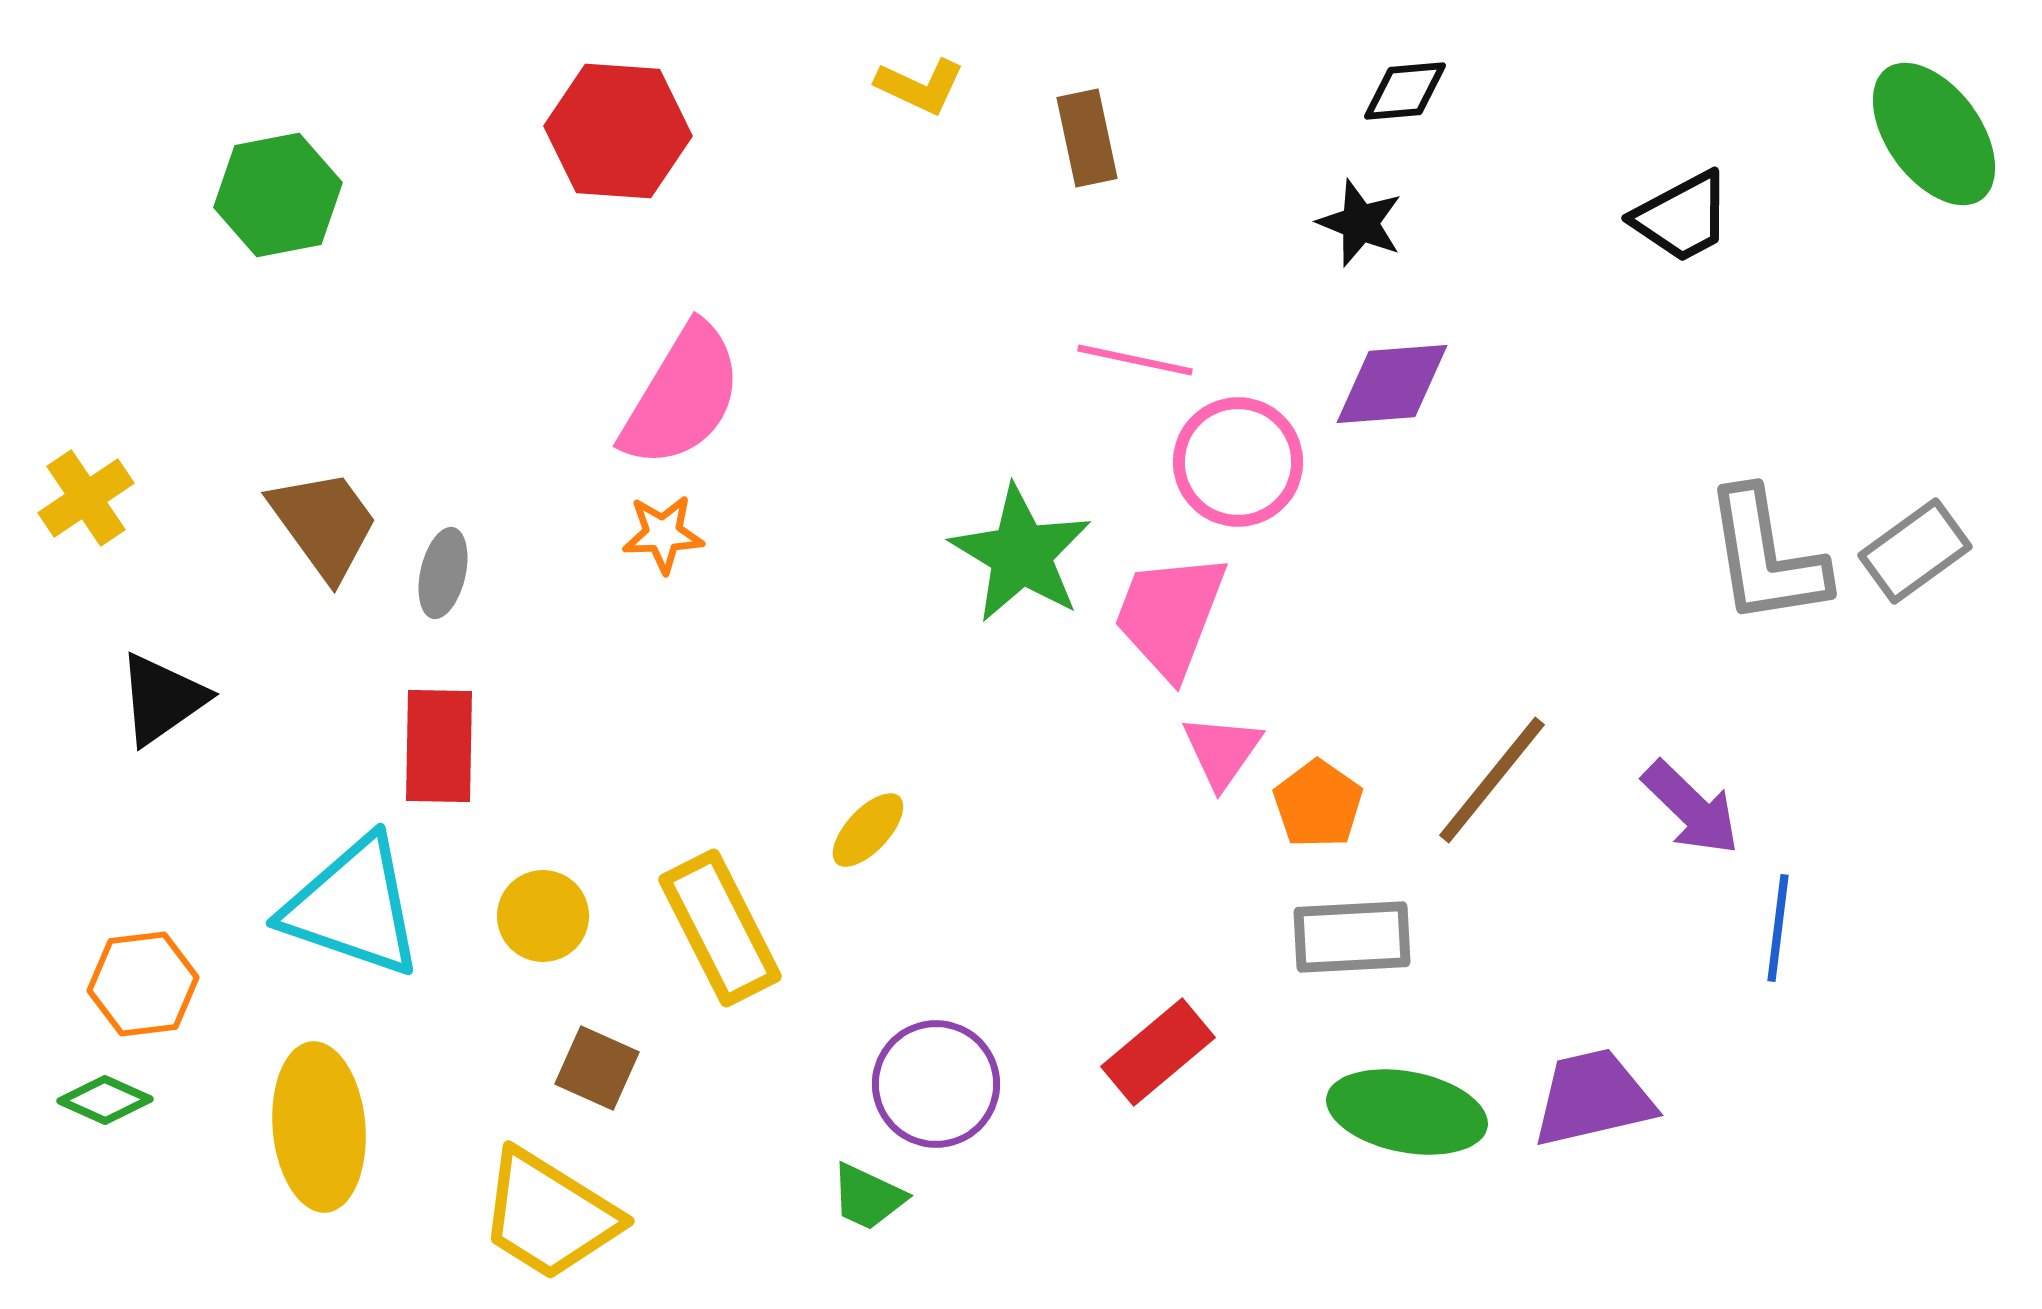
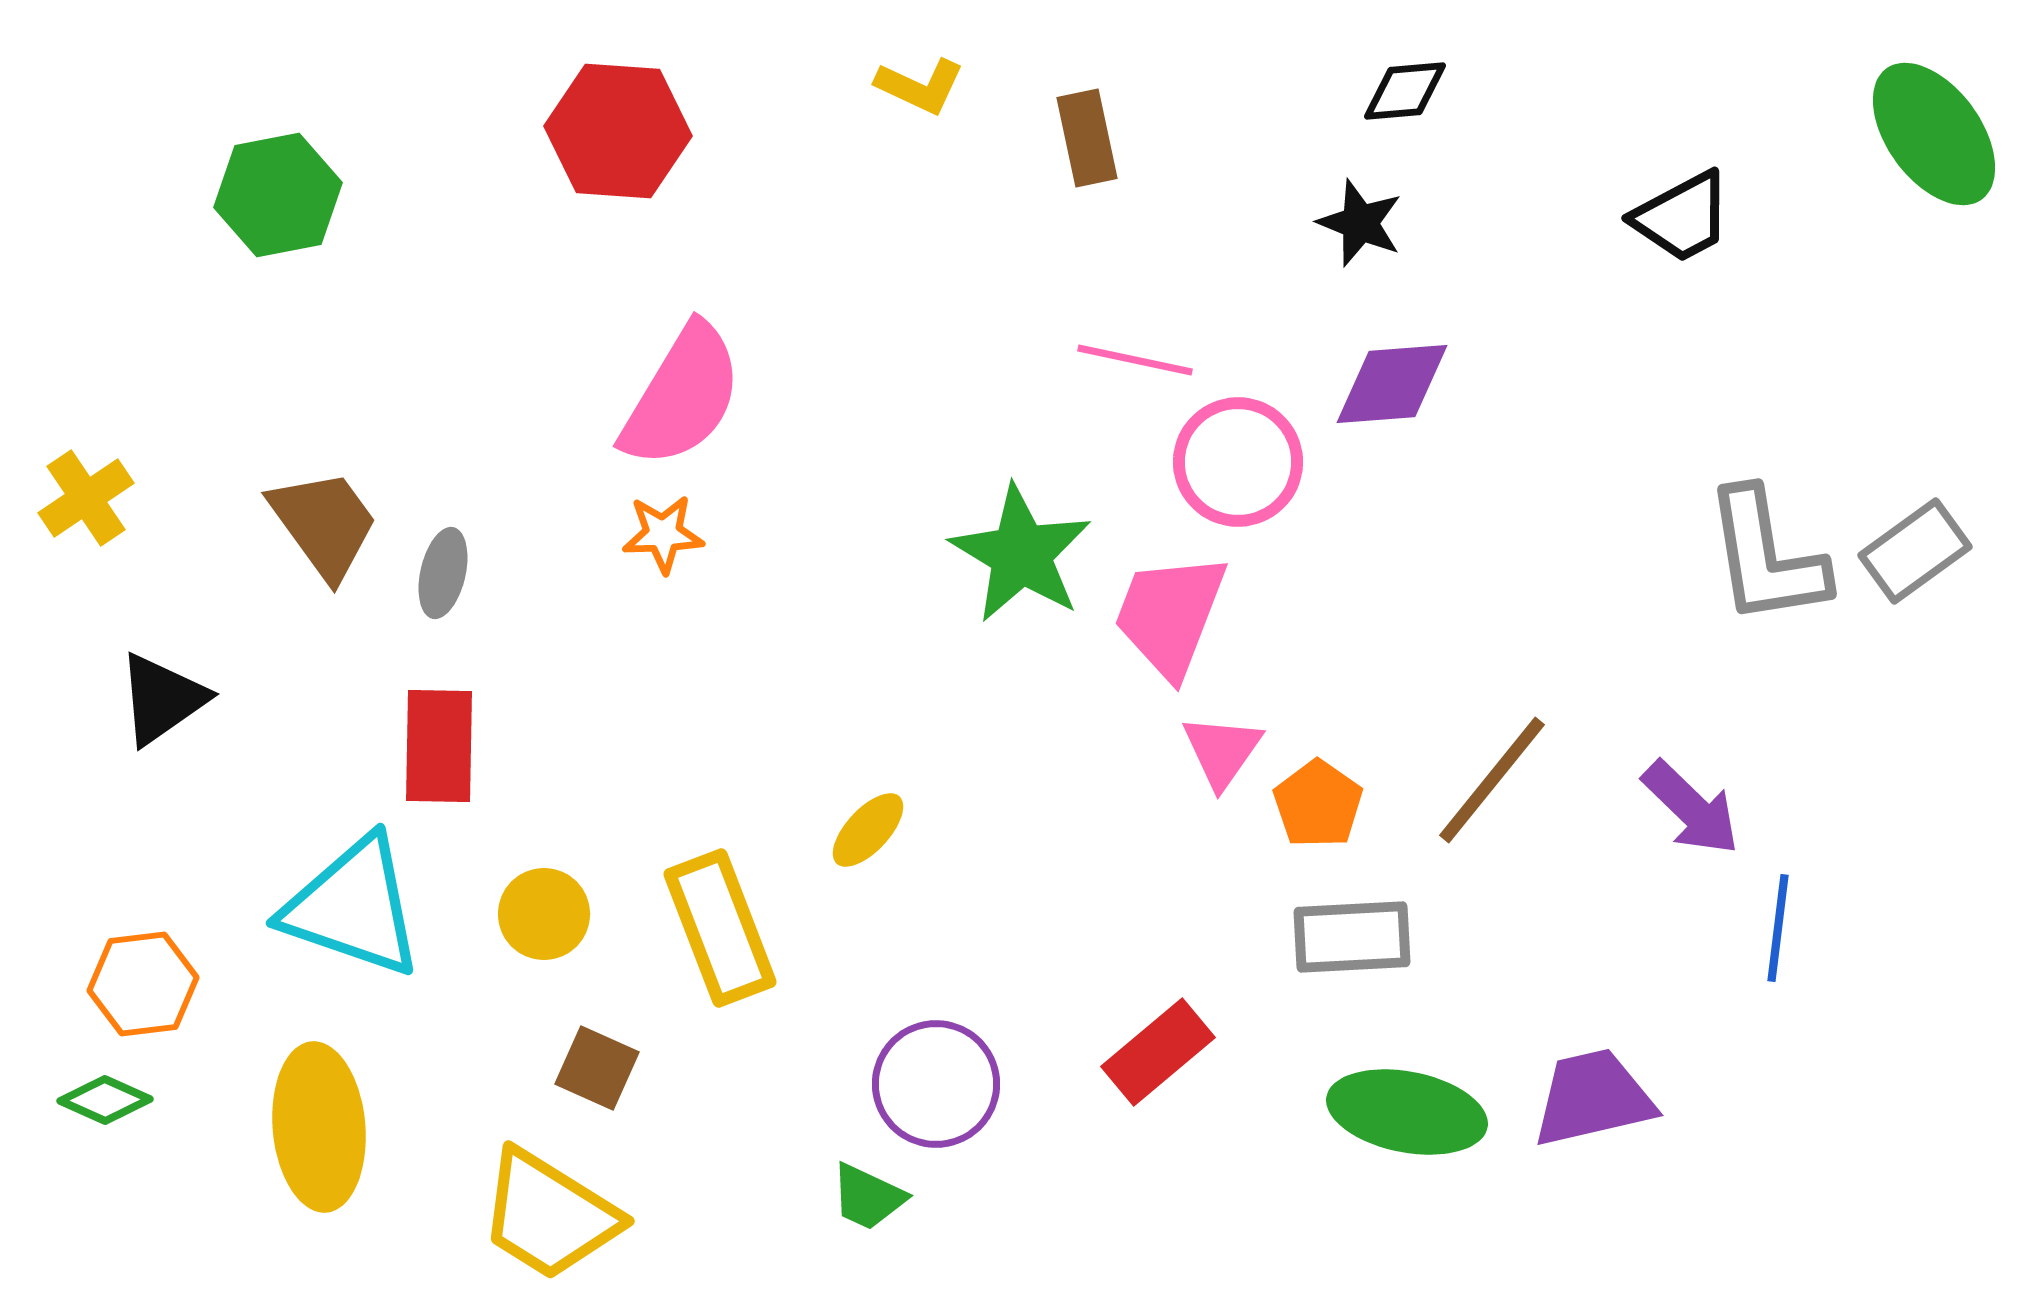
yellow circle at (543, 916): moved 1 px right, 2 px up
yellow rectangle at (720, 928): rotated 6 degrees clockwise
